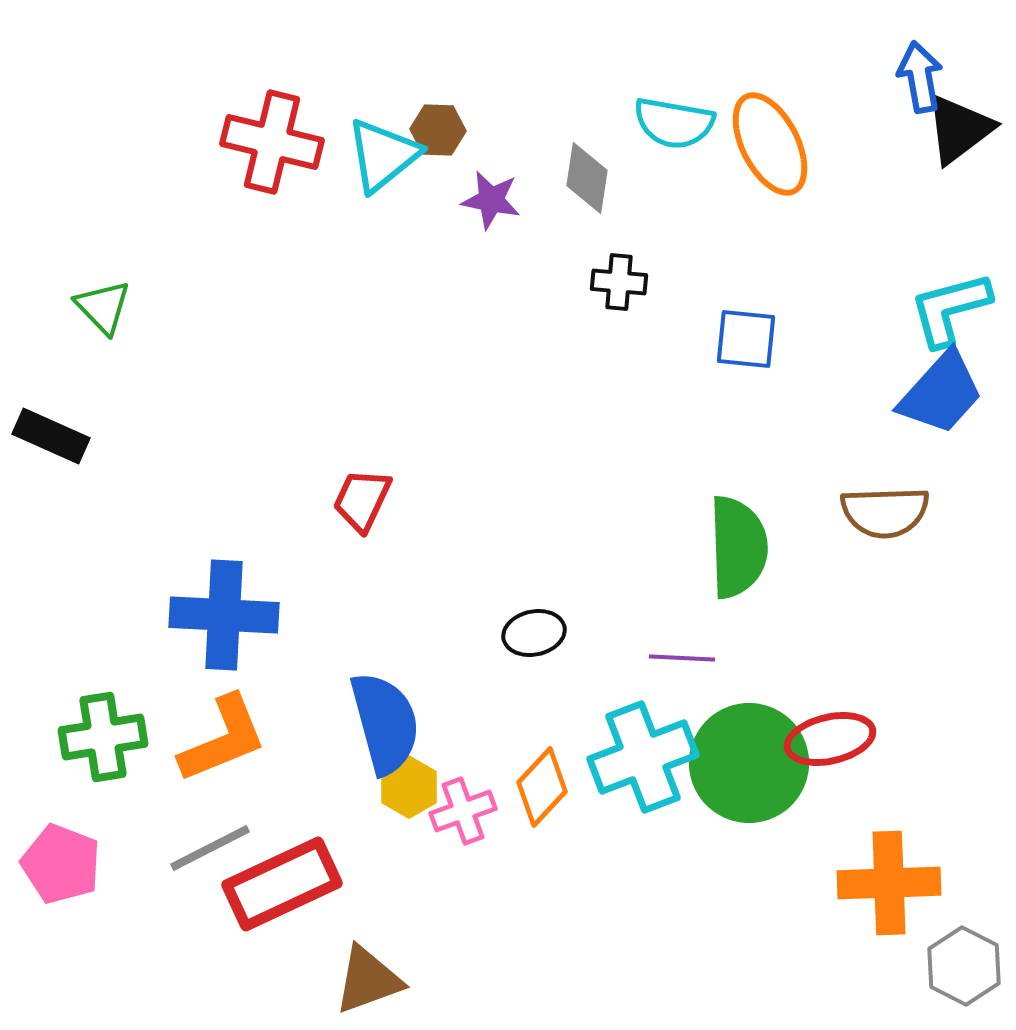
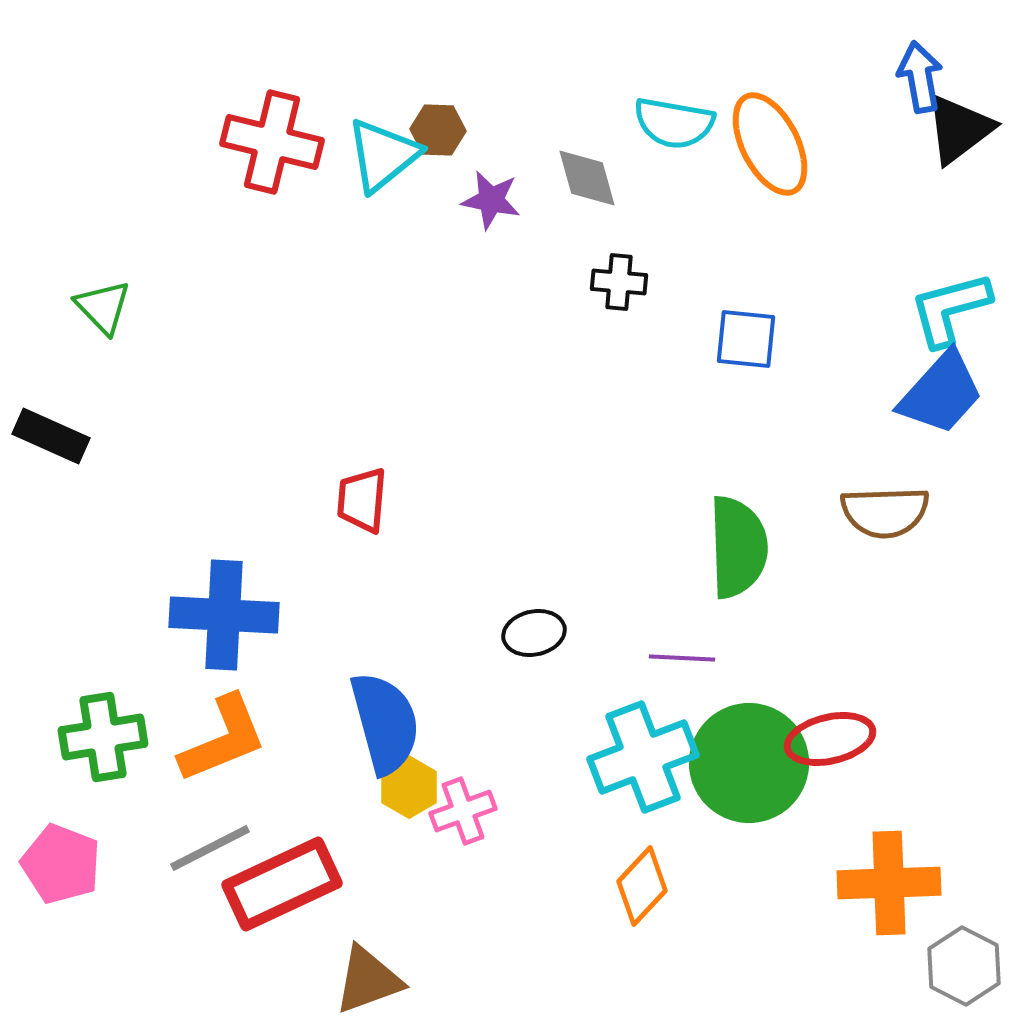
gray diamond: rotated 24 degrees counterclockwise
red trapezoid: rotated 20 degrees counterclockwise
orange diamond: moved 100 px right, 99 px down
